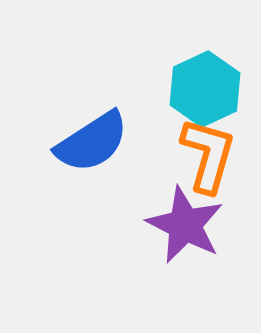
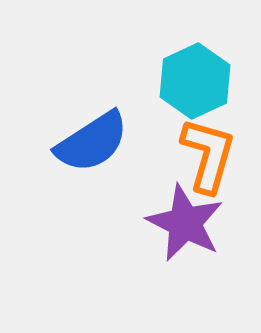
cyan hexagon: moved 10 px left, 8 px up
purple star: moved 2 px up
